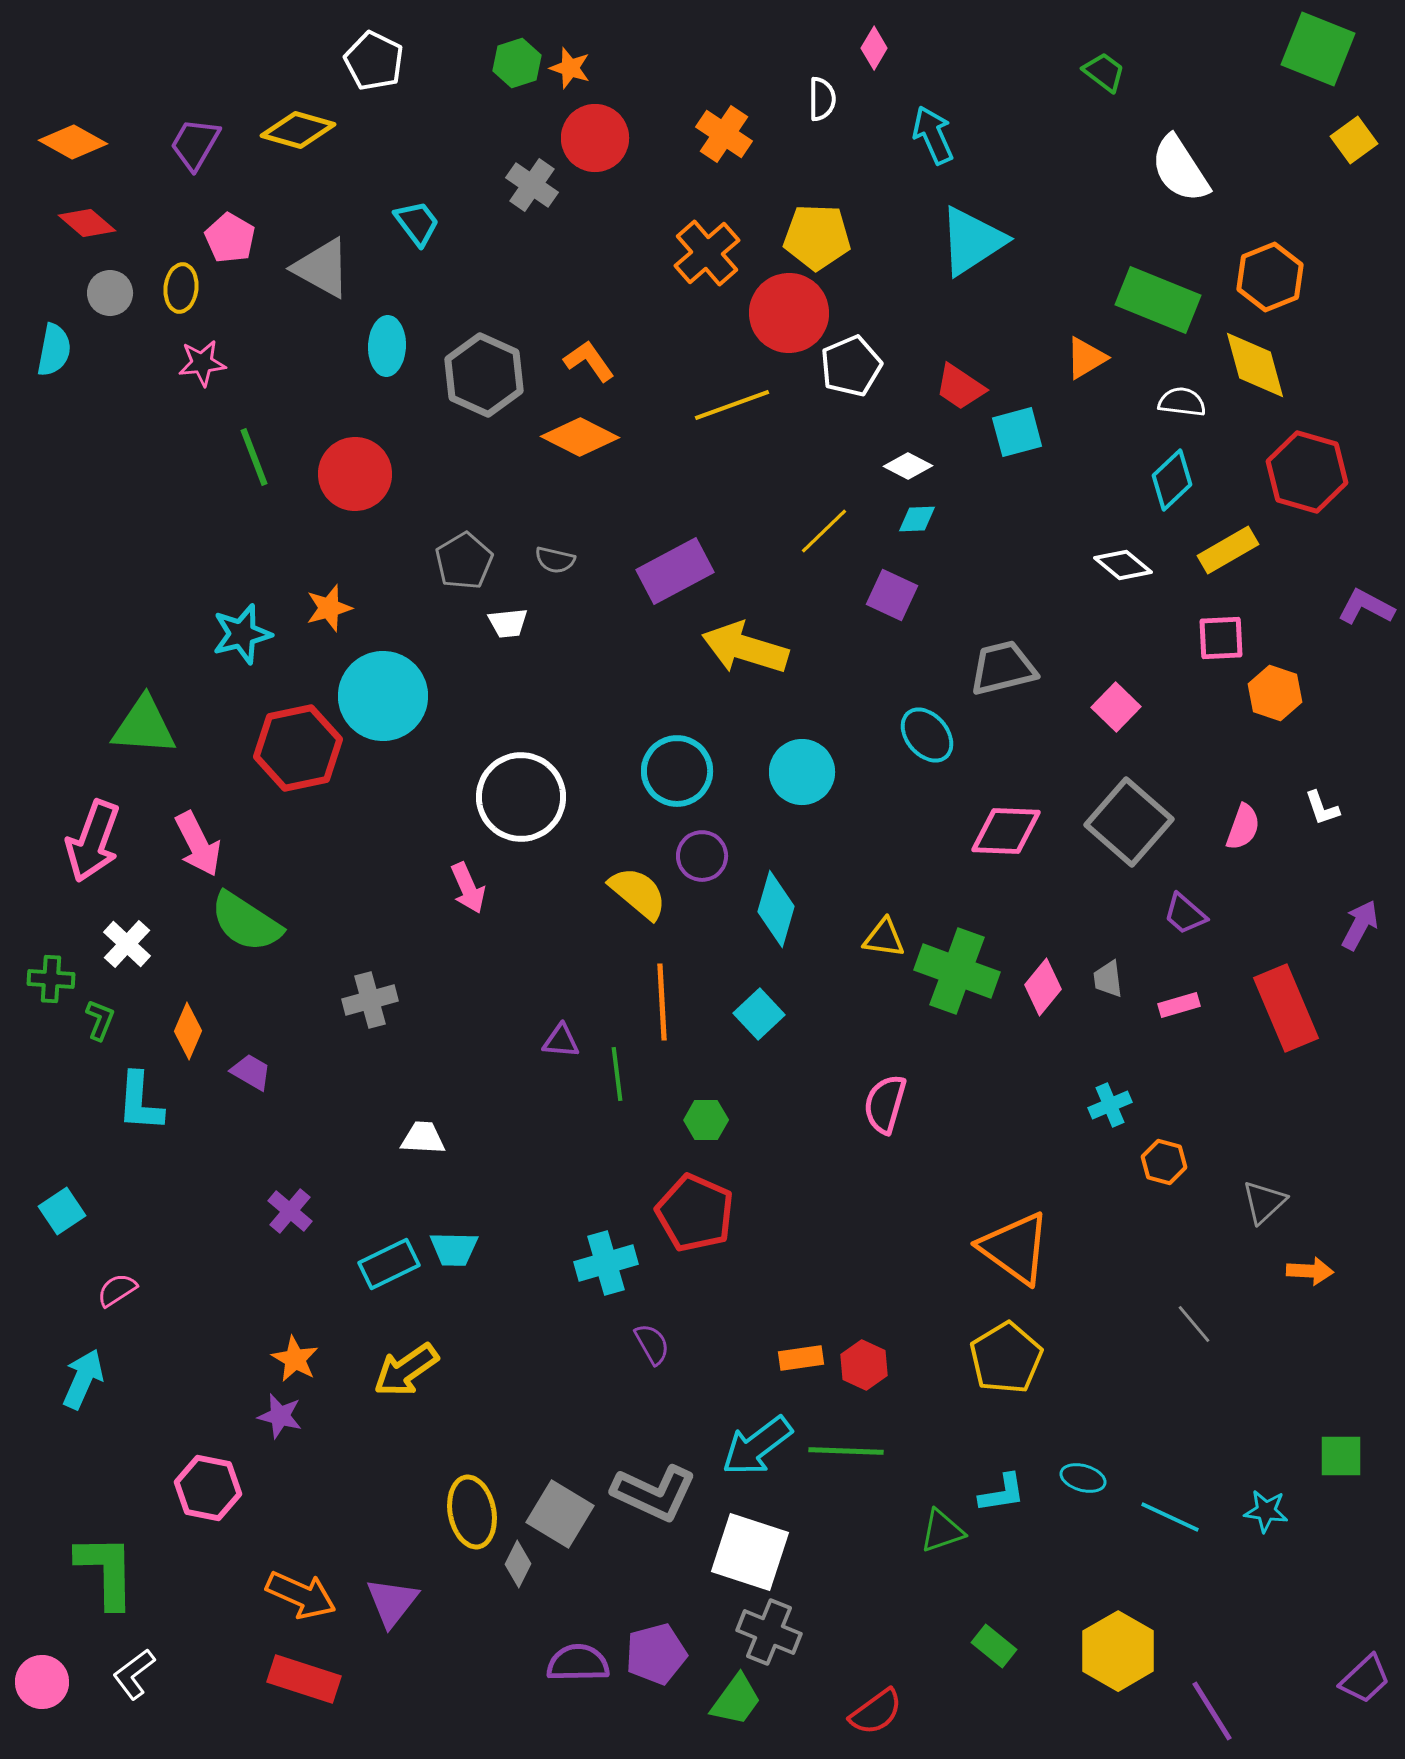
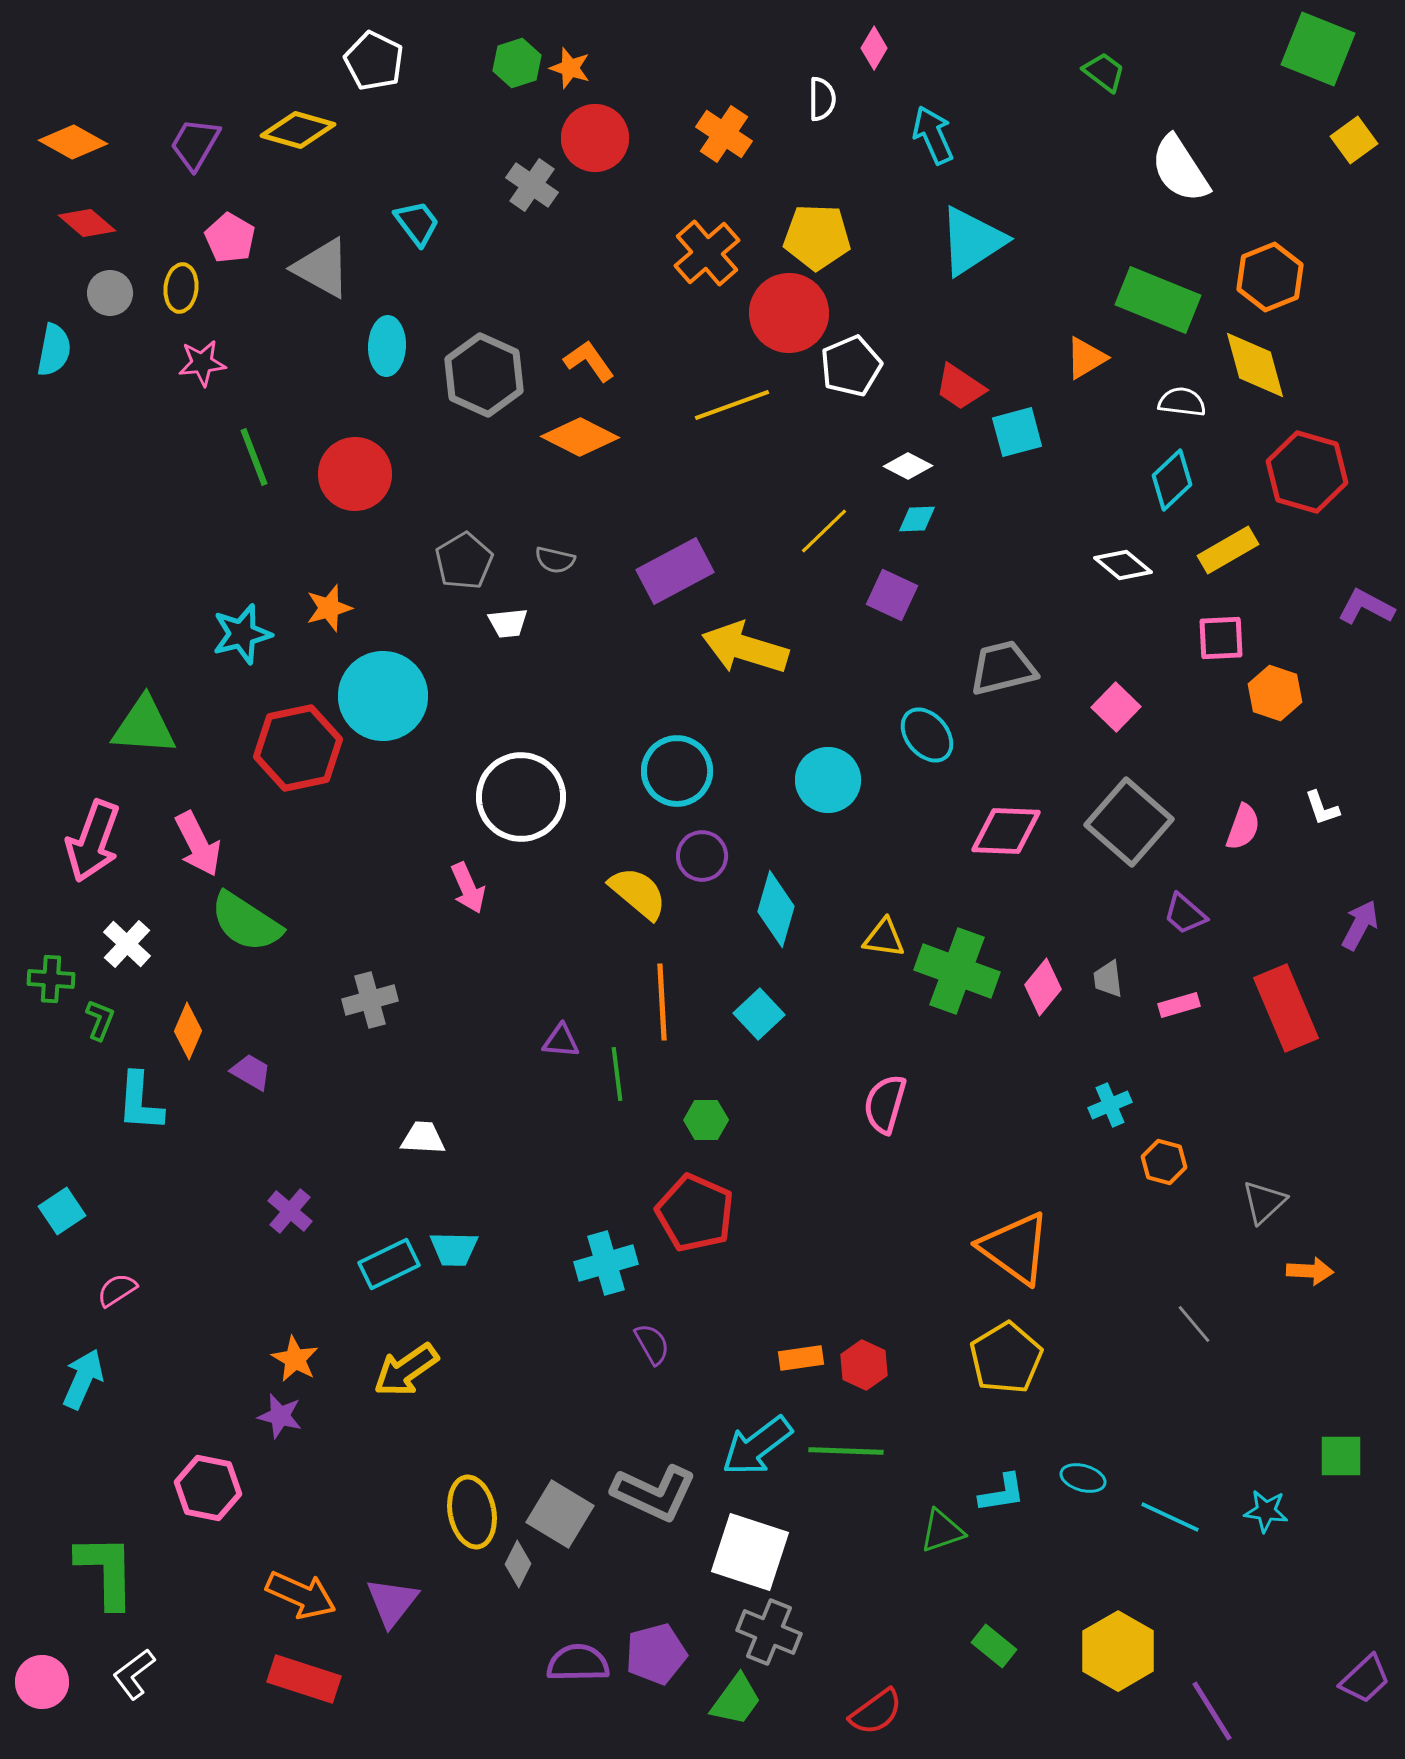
cyan circle at (802, 772): moved 26 px right, 8 px down
